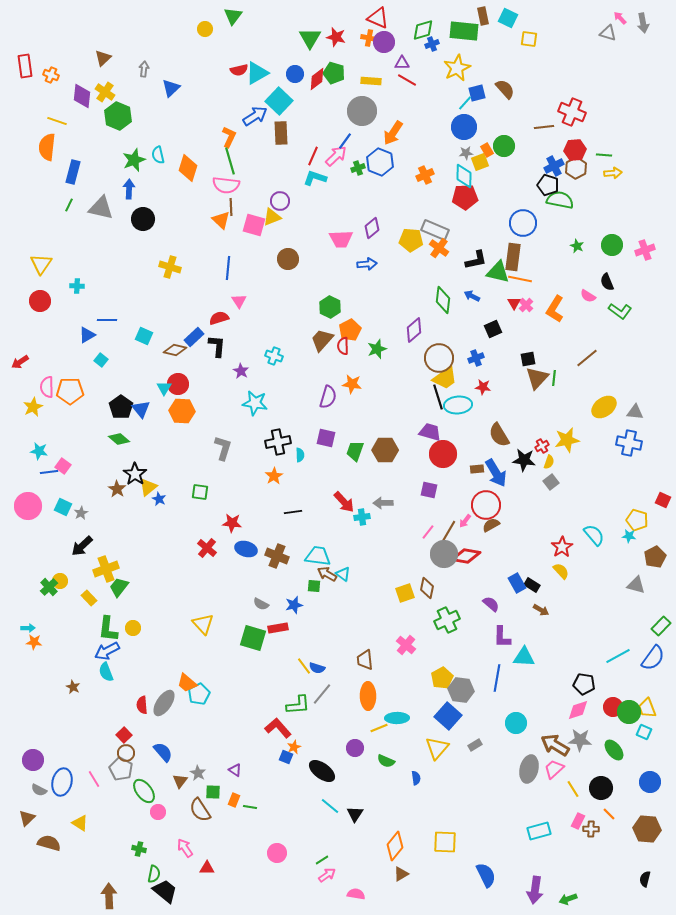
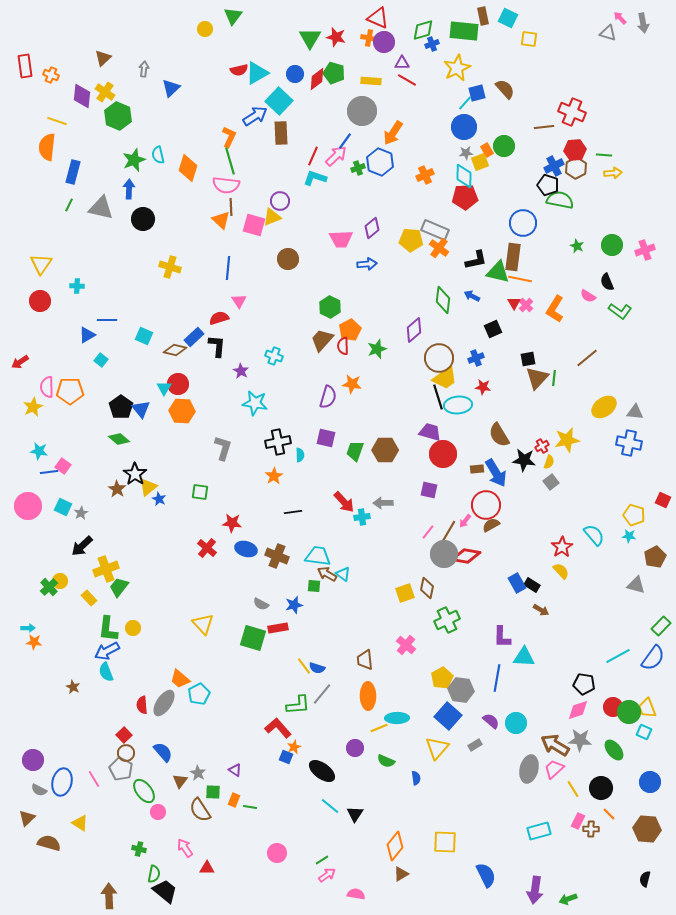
yellow pentagon at (637, 520): moved 3 px left, 5 px up
purple semicircle at (491, 604): moved 117 px down
orange trapezoid at (187, 683): moved 7 px left, 4 px up
